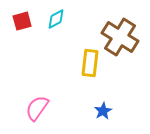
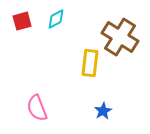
pink semicircle: rotated 56 degrees counterclockwise
